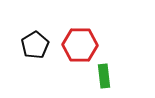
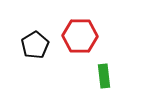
red hexagon: moved 9 px up
